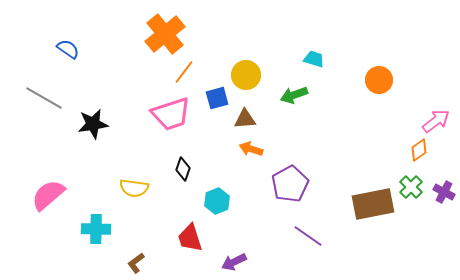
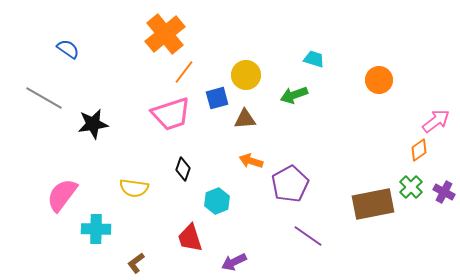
orange arrow: moved 12 px down
pink semicircle: moved 14 px right; rotated 12 degrees counterclockwise
